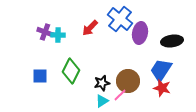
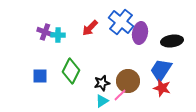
blue cross: moved 1 px right, 3 px down
